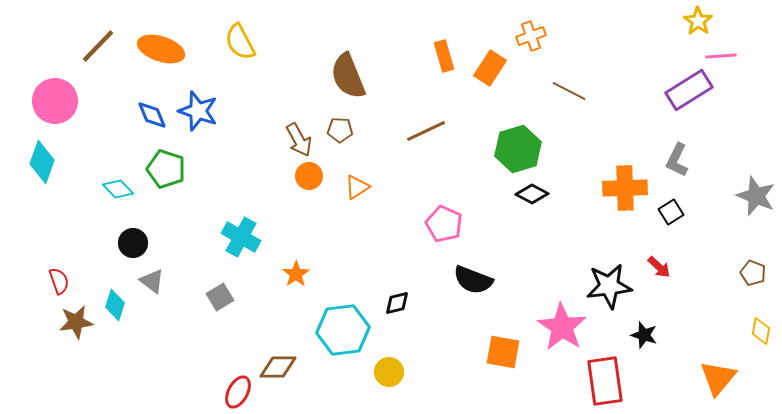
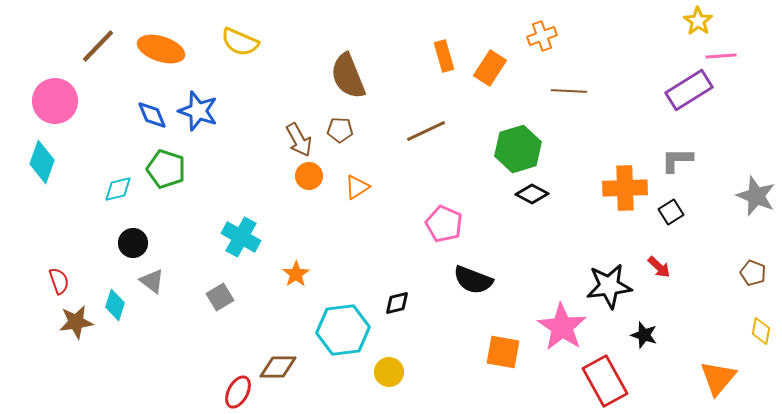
orange cross at (531, 36): moved 11 px right
yellow semicircle at (240, 42): rotated 39 degrees counterclockwise
brown line at (569, 91): rotated 24 degrees counterclockwise
gray L-shape at (677, 160): rotated 64 degrees clockwise
cyan diamond at (118, 189): rotated 60 degrees counterclockwise
red rectangle at (605, 381): rotated 21 degrees counterclockwise
